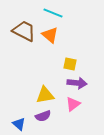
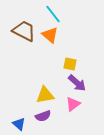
cyan line: moved 1 px down; rotated 30 degrees clockwise
purple arrow: rotated 36 degrees clockwise
